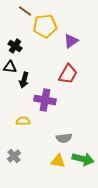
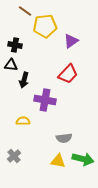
black cross: moved 1 px up; rotated 24 degrees counterclockwise
black triangle: moved 1 px right, 2 px up
red trapezoid: rotated 15 degrees clockwise
